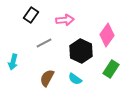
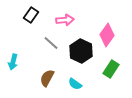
gray line: moved 7 px right; rotated 70 degrees clockwise
cyan semicircle: moved 5 px down
